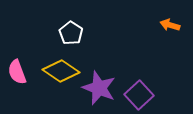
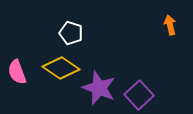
orange arrow: rotated 60 degrees clockwise
white pentagon: rotated 15 degrees counterclockwise
yellow diamond: moved 3 px up
